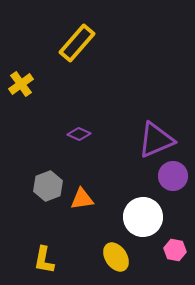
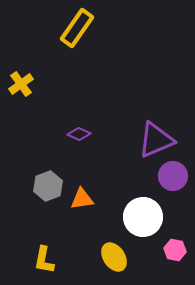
yellow rectangle: moved 15 px up; rotated 6 degrees counterclockwise
yellow ellipse: moved 2 px left
